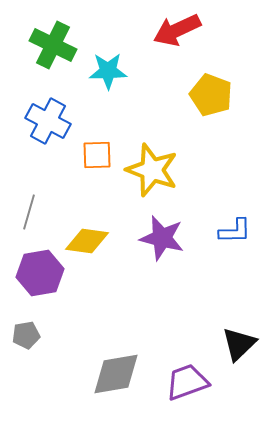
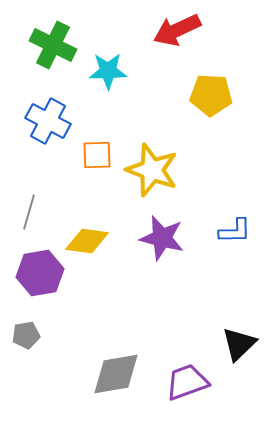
yellow pentagon: rotated 18 degrees counterclockwise
